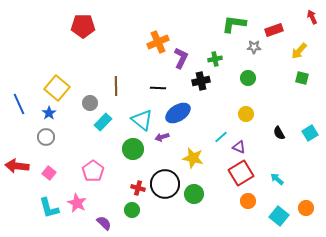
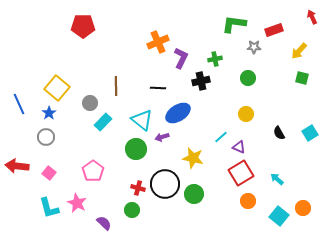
green circle at (133, 149): moved 3 px right
orange circle at (306, 208): moved 3 px left
